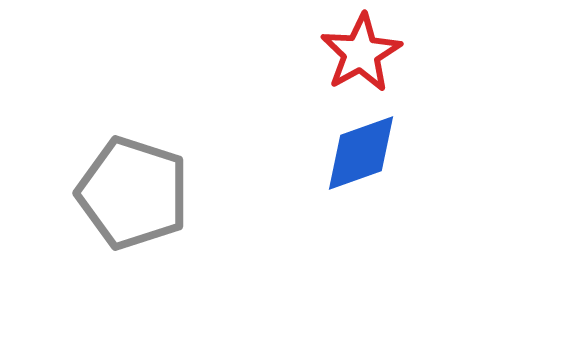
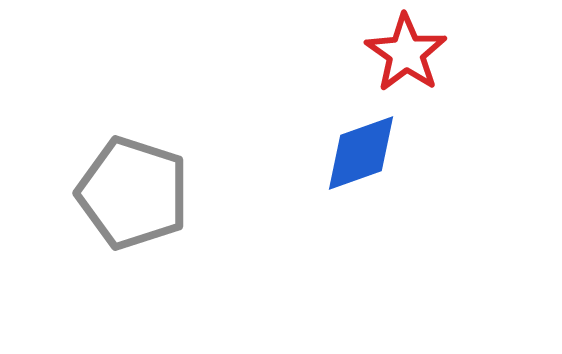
red star: moved 45 px right; rotated 8 degrees counterclockwise
